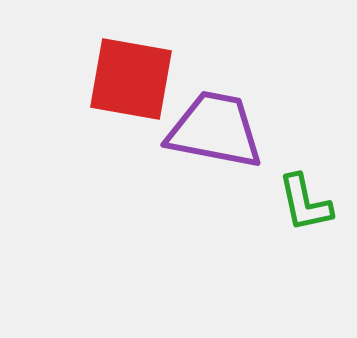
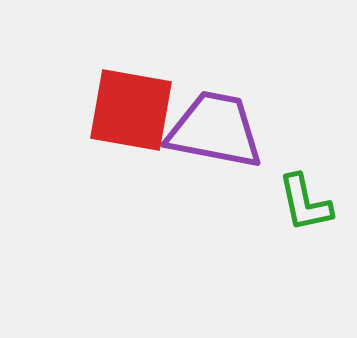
red square: moved 31 px down
